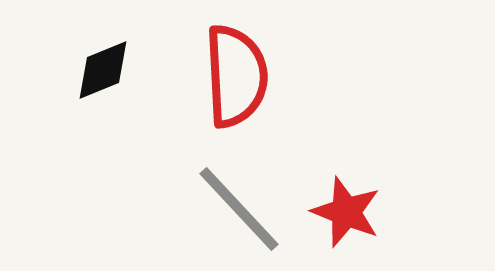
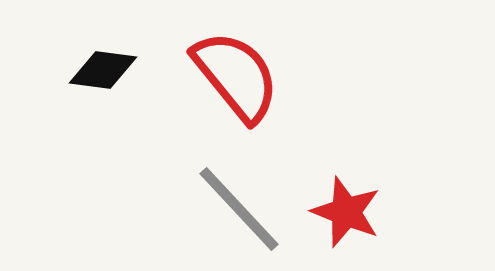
black diamond: rotated 30 degrees clockwise
red semicircle: rotated 36 degrees counterclockwise
